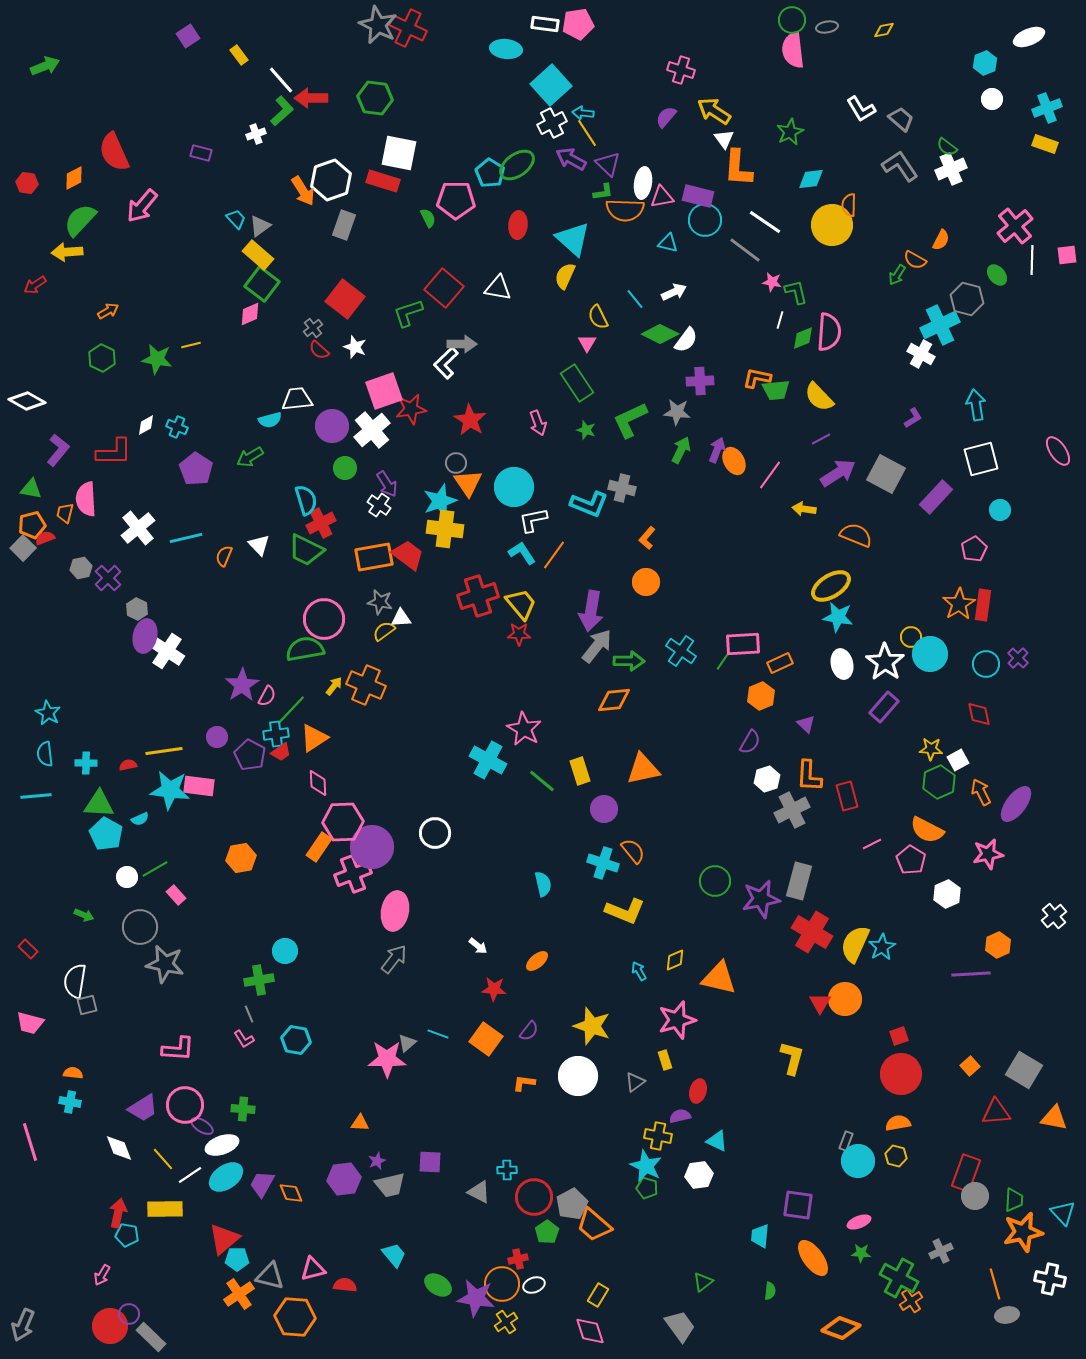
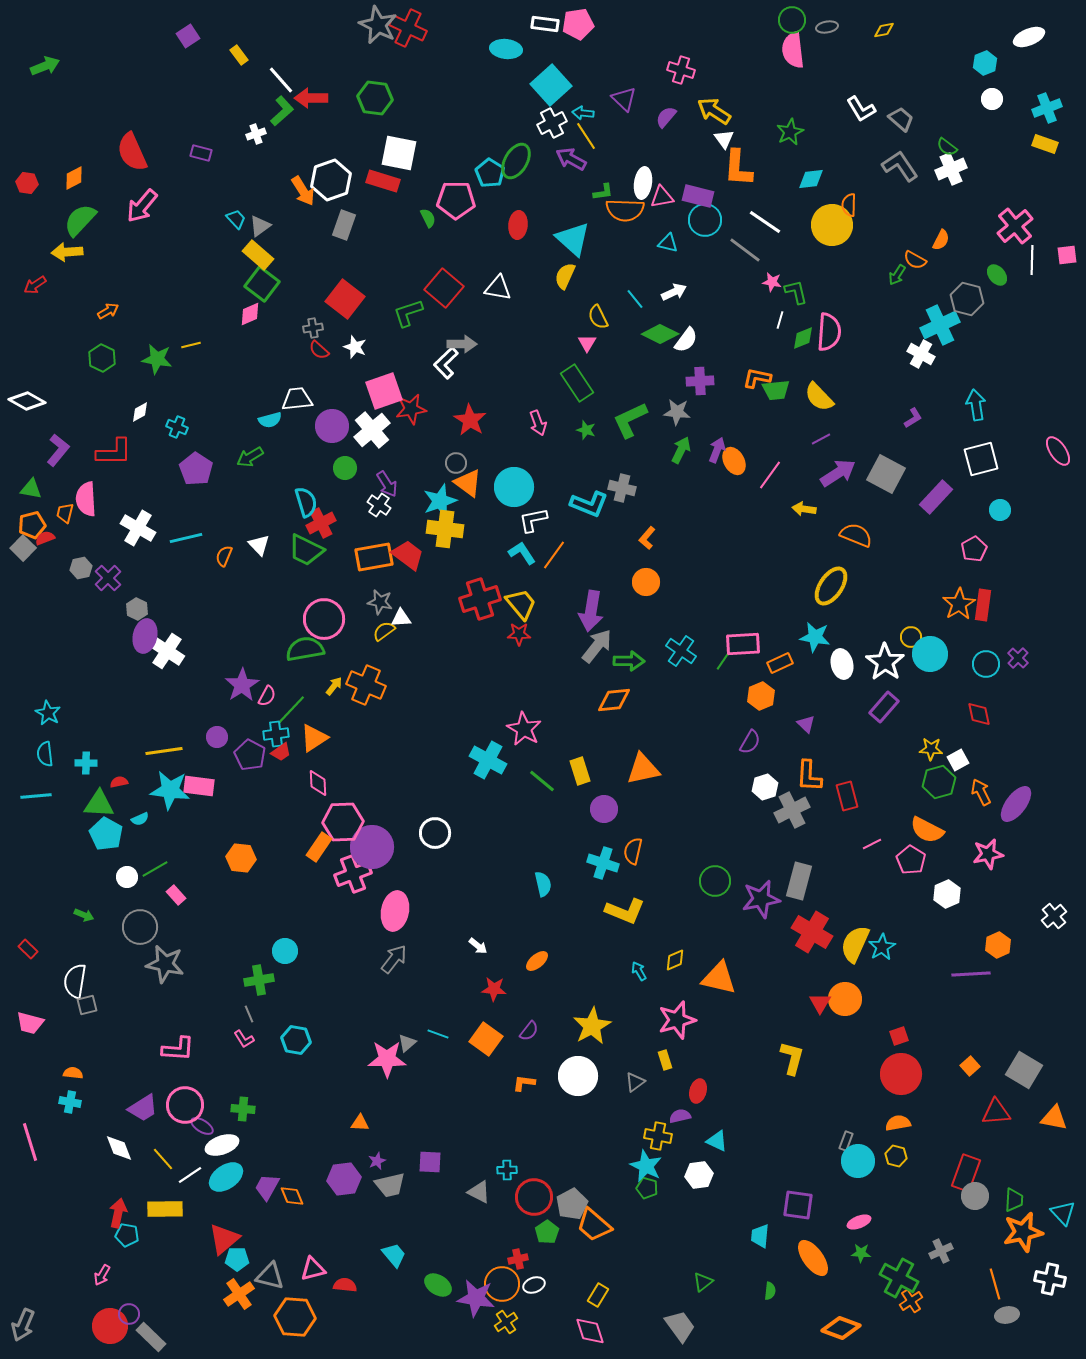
yellow line at (587, 133): moved 1 px left, 3 px down
red semicircle at (114, 152): moved 18 px right
purple triangle at (608, 164): moved 16 px right, 65 px up
green ellipse at (517, 165): moved 1 px left, 4 px up; rotated 24 degrees counterclockwise
gray cross at (313, 328): rotated 30 degrees clockwise
white diamond at (146, 425): moved 6 px left, 13 px up
orange triangle at (468, 483): rotated 20 degrees counterclockwise
cyan semicircle at (306, 500): moved 2 px down
white cross at (138, 528): rotated 20 degrees counterclockwise
yellow ellipse at (831, 586): rotated 24 degrees counterclockwise
red cross at (478, 596): moved 2 px right, 3 px down
cyan star at (838, 617): moved 23 px left, 20 px down
red semicircle at (128, 765): moved 9 px left, 17 px down
white hexagon at (767, 779): moved 2 px left, 8 px down
green hexagon at (939, 782): rotated 8 degrees clockwise
orange semicircle at (633, 851): rotated 128 degrees counterclockwise
orange hexagon at (241, 858): rotated 16 degrees clockwise
yellow star at (592, 1026): rotated 24 degrees clockwise
purple trapezoid at (262, 1184): moved 5 px right, 3 px down
orange diamond at (291, 1193): moved 1 px right, 3 px down
